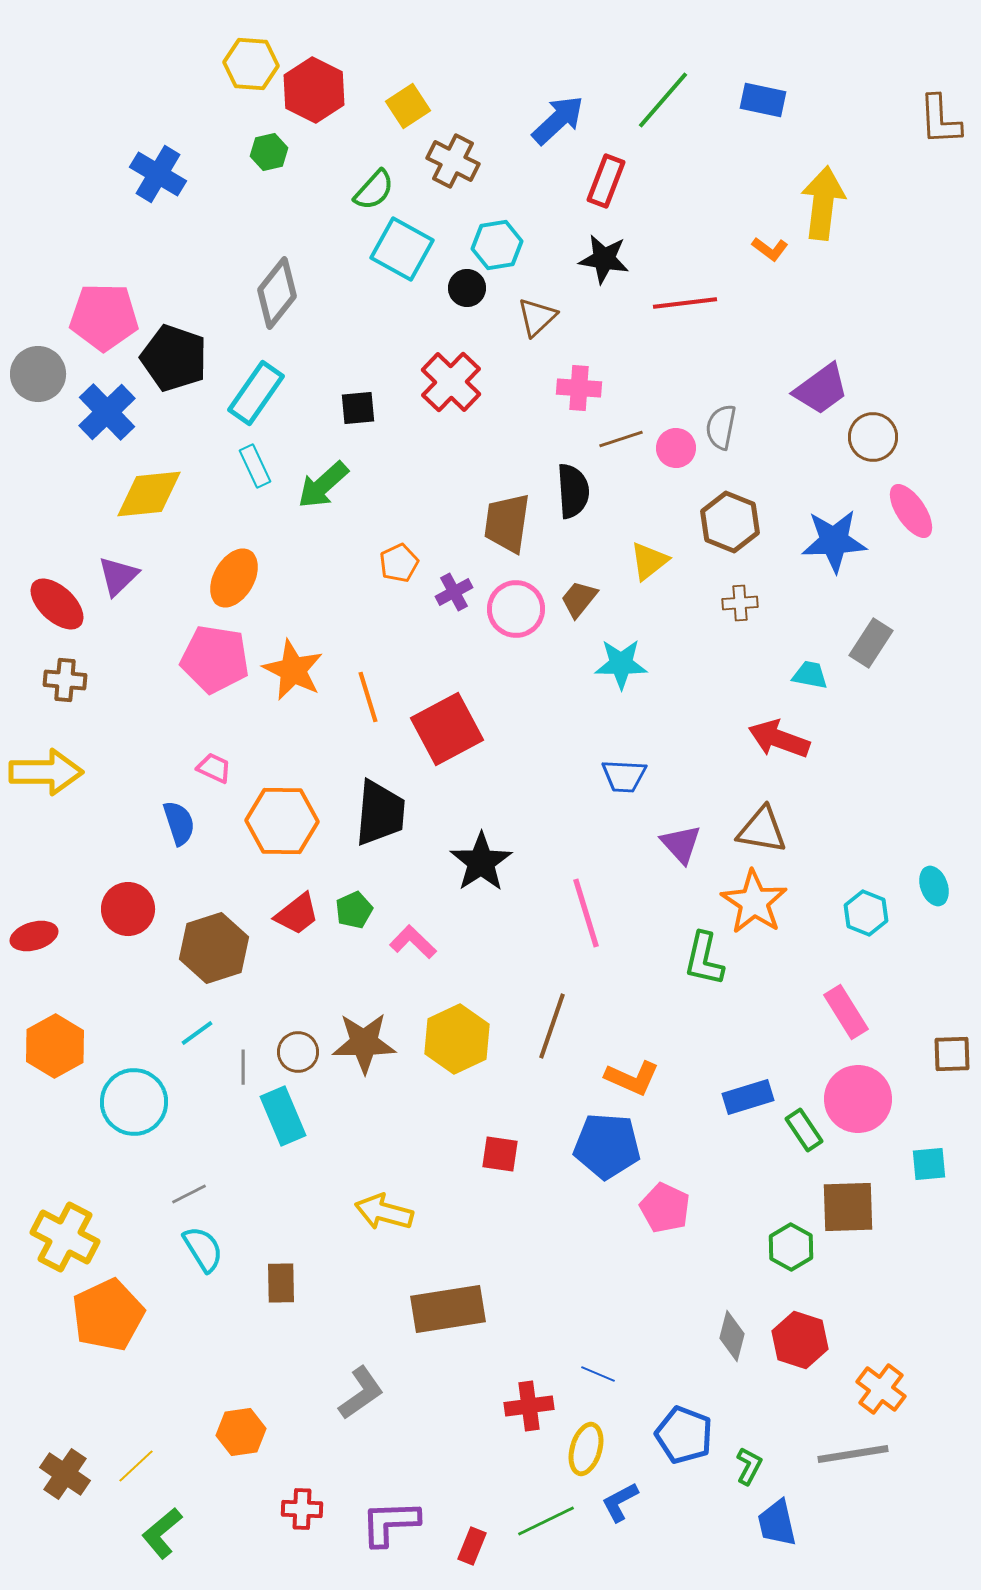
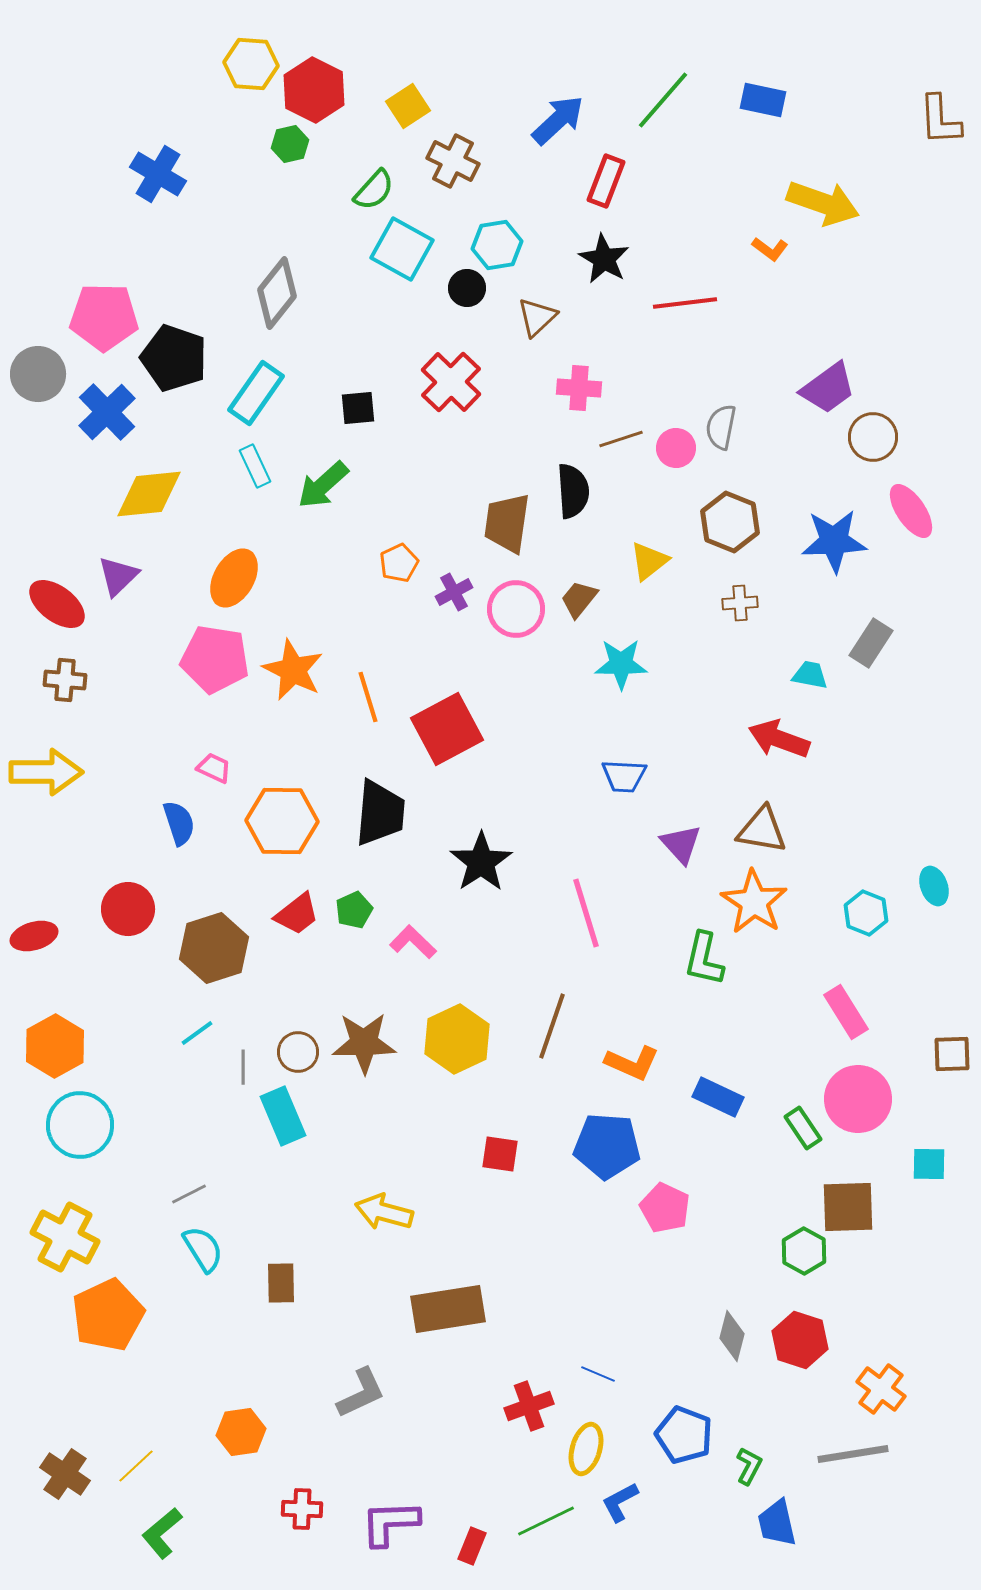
green hexagon at (269, 152): moved 21 px right, 8 px up
yellow arrow at (823, 203): rotated 102 degrees clockwise
black star at (604, 259): rotated 21 degrees clockwise
purple trapezoid at (821, 389): moved 7 px right, 1 px up
red ellipse at (57, 604): rotated 6 degrees counterclockwise
orange L-shape at (632, 1078): moved 15 px up
blue rectangle at (748, 1097): moved 30 px left; rotated 42 degrees clockwise
cyan circle at (134, 1102): moved 54 px left, 23 px down
green rectangle at (804, 1130): moved 1 px left, 2 px up
cyan square at (929, 1164): rotated 6 degrees clockwise
green hexagon at (791, 1247): moved 13 px right, 4 px down
gray L-shape at (361, 1393): rotated 10 degrees clockwise
red cross at (529, 1406): rotated 12 degrees counterclockwise
